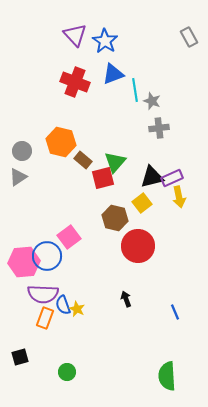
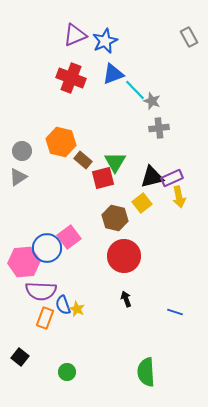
purple triangle: rotated 50 degrees clockwise
blue star: rotated 15 degrees clockwise
red cross: moved 4 px left, 4 px up
cyan line: rotated 35 degrees counterclockwise
green triangle: rotated 10 degrees counterclockwise
red circle: moved 14 px left, 10 px down
blue circle: moved 8 px up
purple semicircle: moved 2 px left, 3 px up
blue line: rotated 49 degrees counterclockwise
black square: rotated 36 degrees counterclockwise
green semicircle: moved 21 px left, 4 px up
